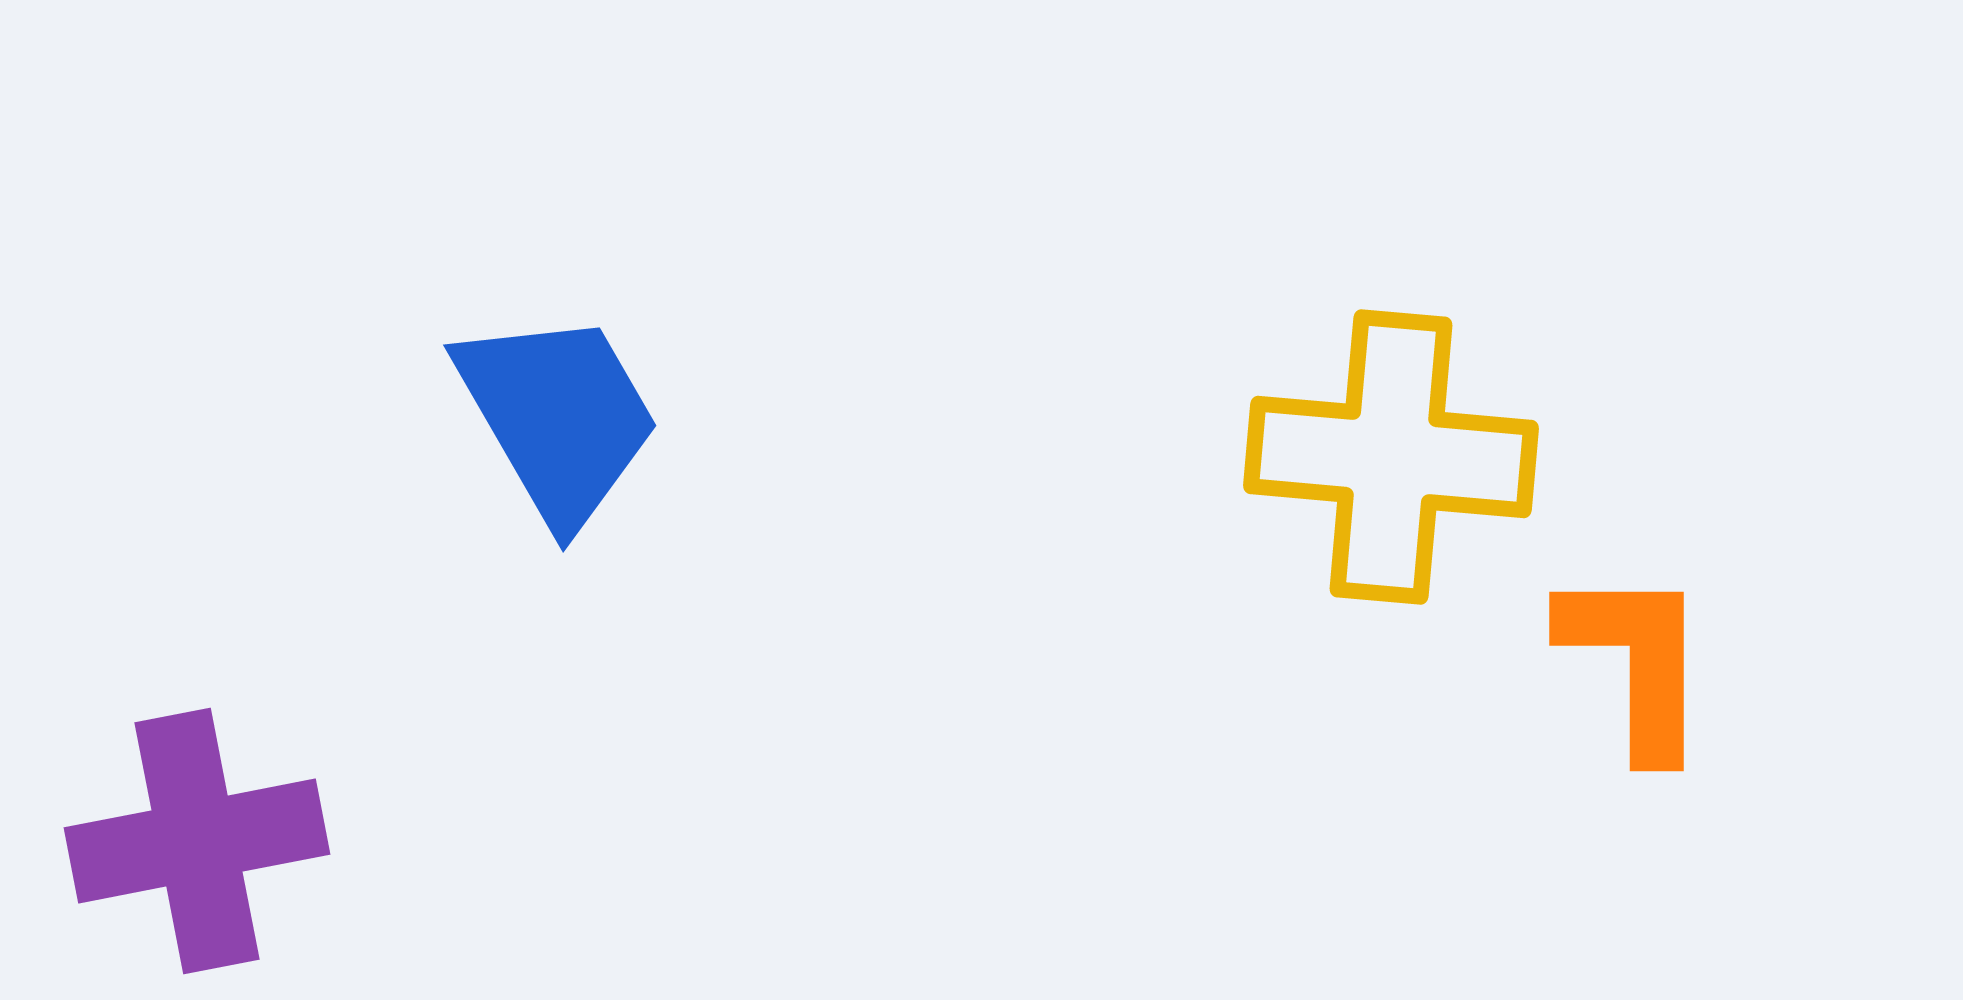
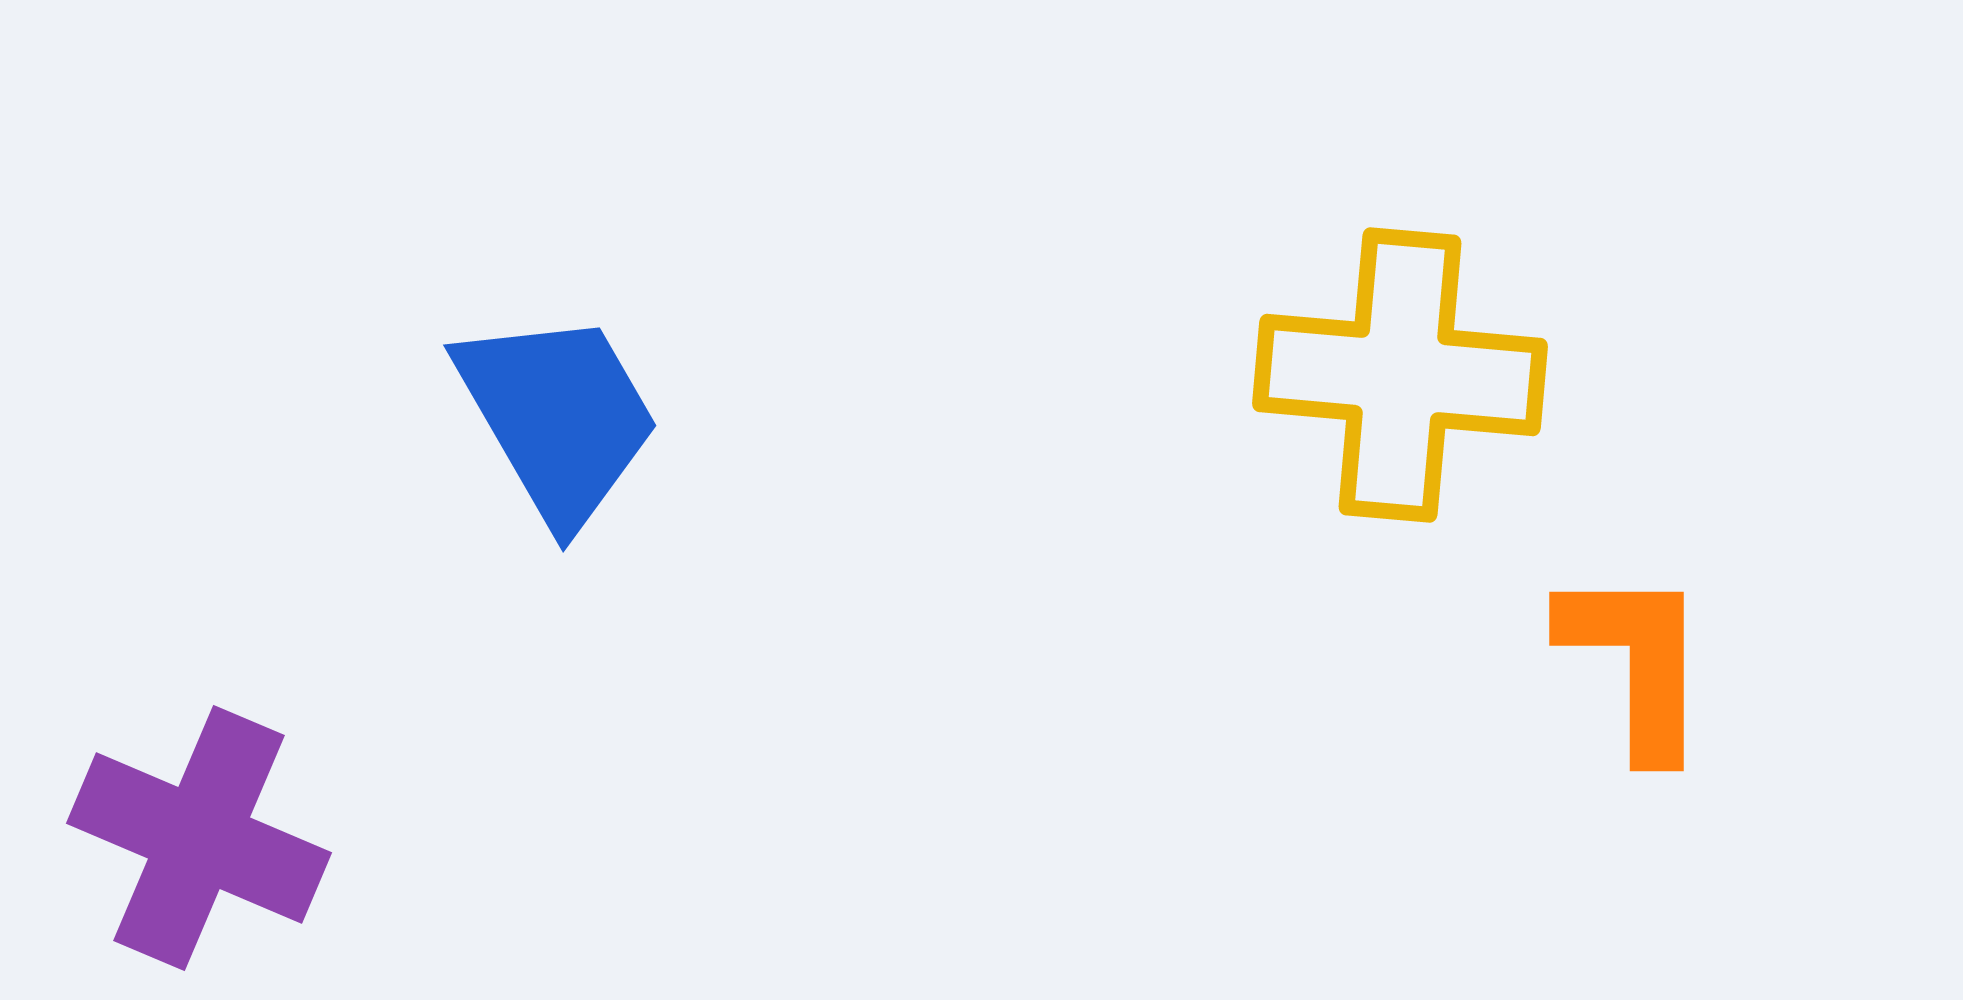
yellow cross: moved 9 px right, 82 px up
purple cross: moved 2 px right, 3 px up; rotated 34 degrees clockwise
